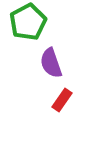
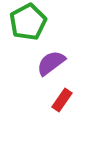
purple semicircle: rotated 72 degrees clockwise
